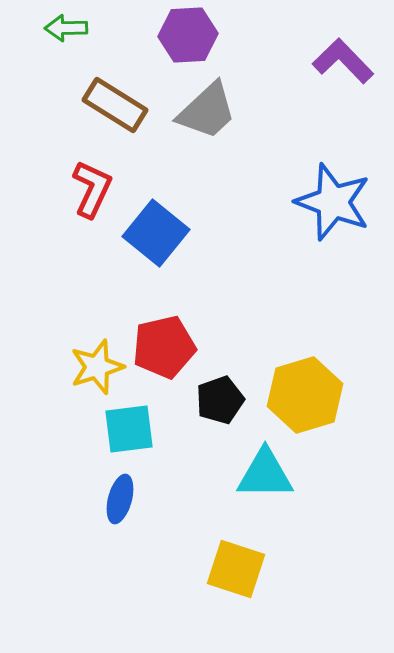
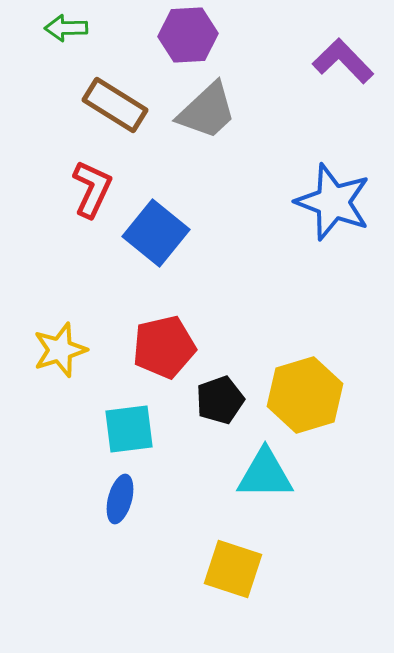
yellow star: moved 37 px left, 17 px up
yellow square: moved 3 px left
